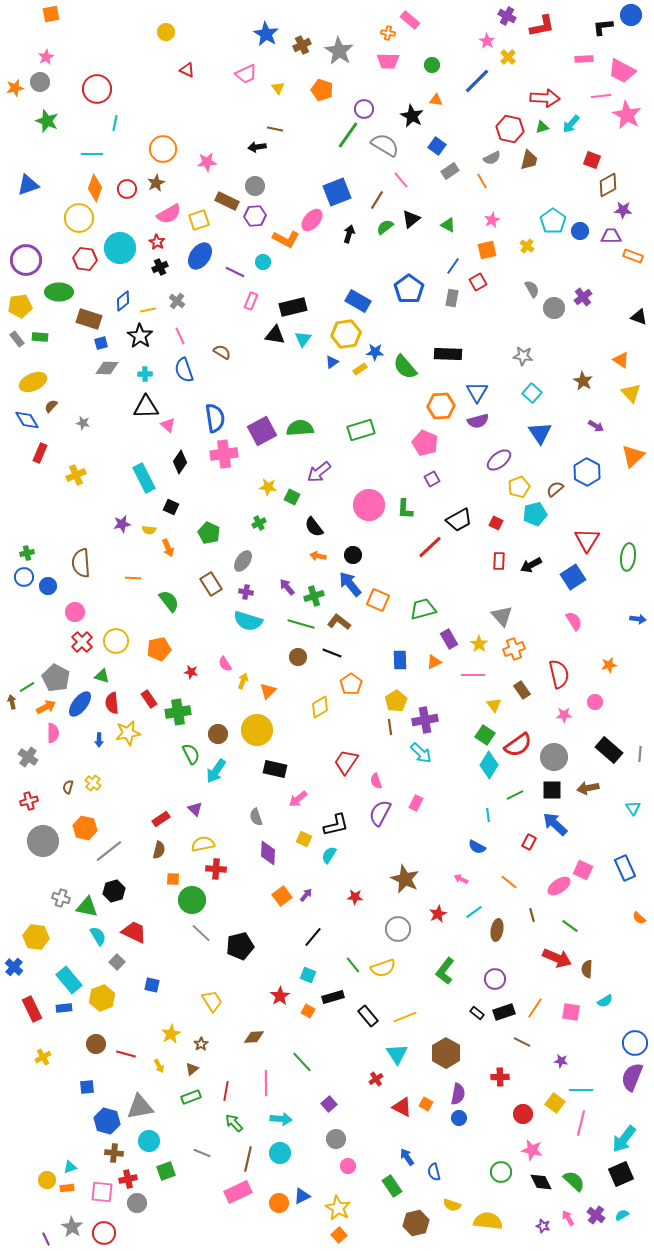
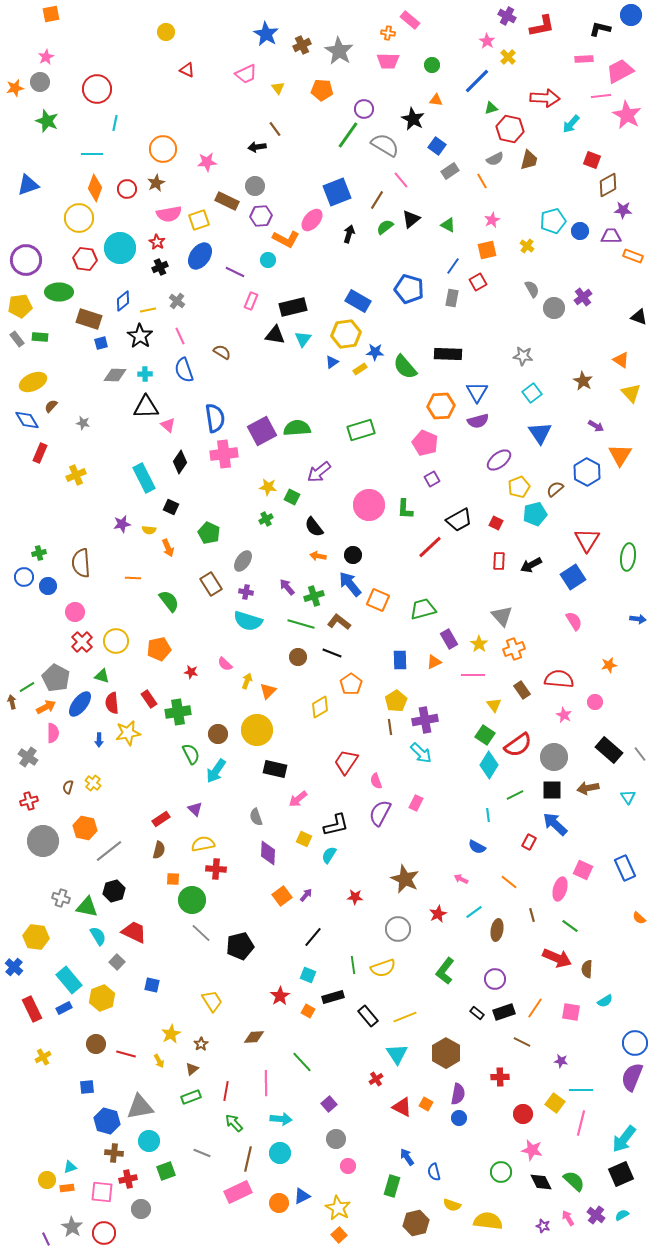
black L-shape at (603, 27): moved 3 px left, 2 px down; rotated 20 degrees clockwise
pink trapezoid at (622, 71): moved 2 px left; rotated 124 degrees clockwise
orange pentagon at (322, 90): rotated 15 degrees counterclockwise
black star at (412, 116): moved 1 px right, 3 px down
green triangle at (542, 127): moved 51 px left, 19 px up
brown line at (275, 129): rotated 42 degrees clockwise
gray semicircle at (492, 158): moved 3 px right, 1 px down
pink semicircle at (169, 214): rotated 20 degrees clockwise
purple hexagon at (255, 216): moved 6 px right
cyan pentagon at (553, 221): rotated 20 degrees clockwise
cyan circle at (263, 262): moved 5 px right, 2 px up
blue pentagon at (409, 289): rotated 20 degrees counterclockwise
gray diamond at (107, 368): moved 8 px right, 7 px down
cyan square at (532, 393): rotated 12 degrees clockwise
green semicircle at (300, 428): moved 3 px left
orange triangle at (633, 456): moved 13 px left, 1 px up; rotated 15 degrees counterclockwise
green cross at (259, 523): moved 7 px right, 4 px up
green cross at (27, 553): moved 12 px right
pink semicircle at (225, 664): rotated 14 degrees counterclockwise
red semicircle at (559, 674): moved 5 px down; rotated 72 degrees counterclockwise
yellow arrow at (243, 681): moved 4 px right
pink star at (564, 715): rotated 28 degrees clockwise
gray line at (640, 754): rotated 42 degrees counterclockwise
cyan triangle at (633, 808): moved 5 px left, 11 px up
pink ellipse at (559, 886): moved 1 px right, 3 px down; rotated 40 degrees counterclockwise
green line at (353, 965): rotated 30 degrees clockwise
blue rectangle at (64, 1008): rotated 21 degrees counterclockwise
yellow arrow at (159, 1066): moved 5 px up
green rectangle at (392, 1186): rotated 50 degrees clockwise
gray circle at (137, 1203): moved 4 px right, 6 px down
